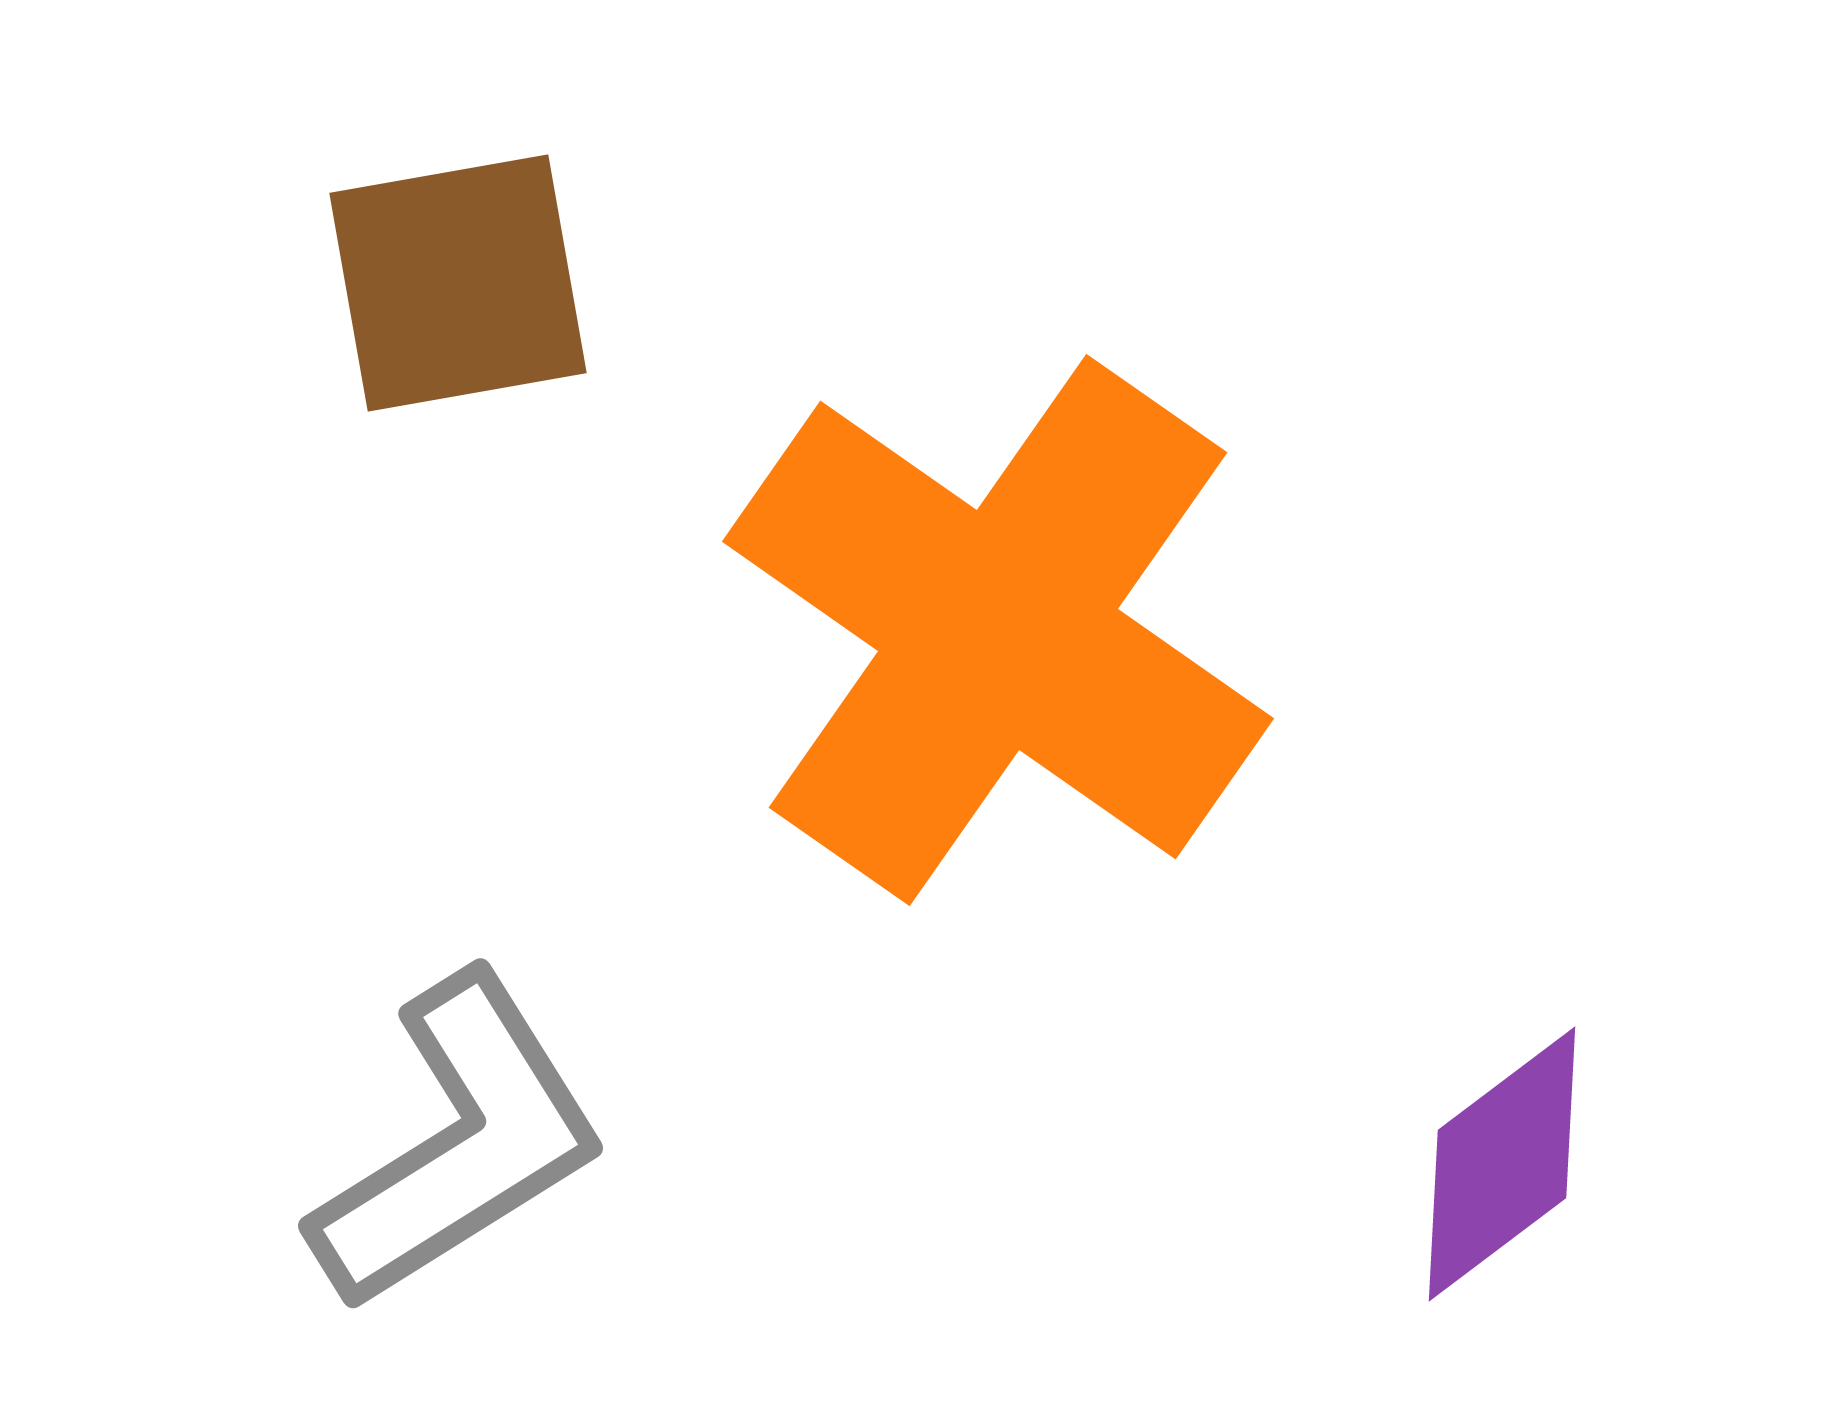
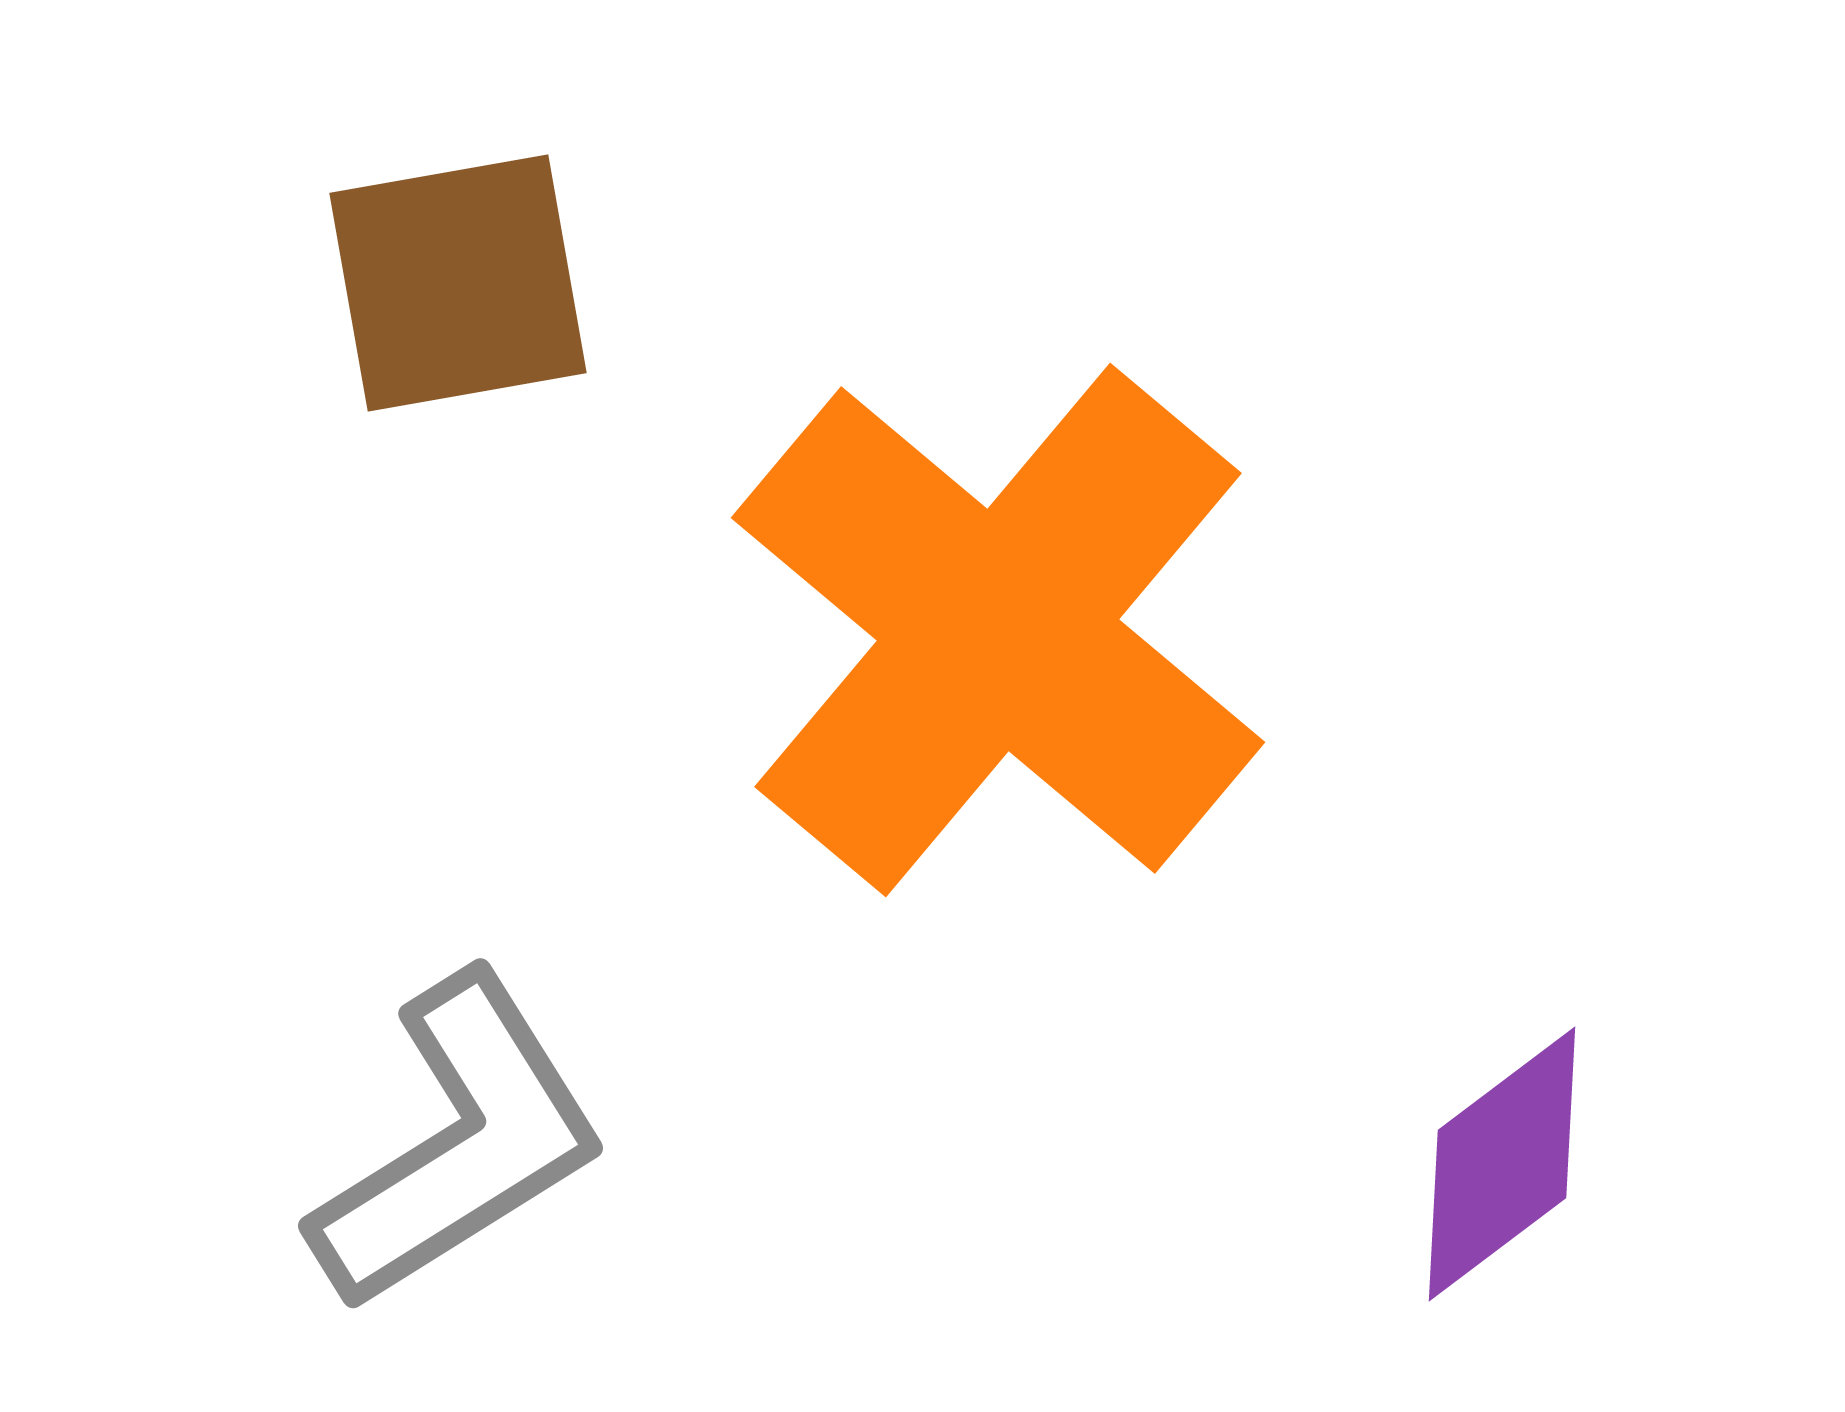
orange cross: rotated 5 degrees clockwise
